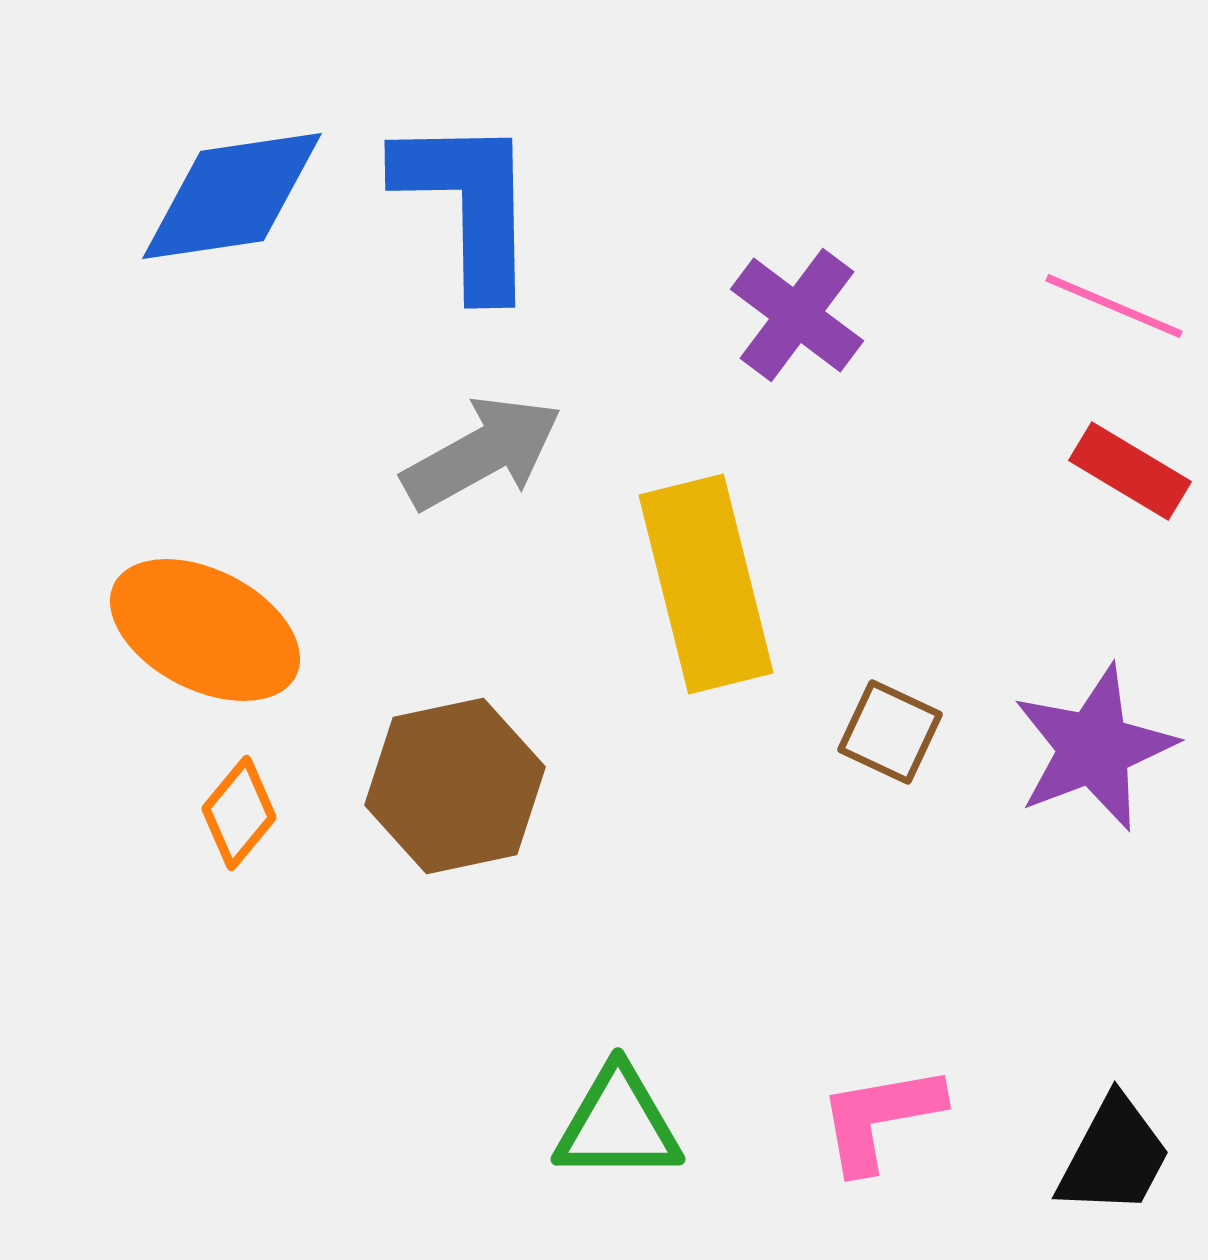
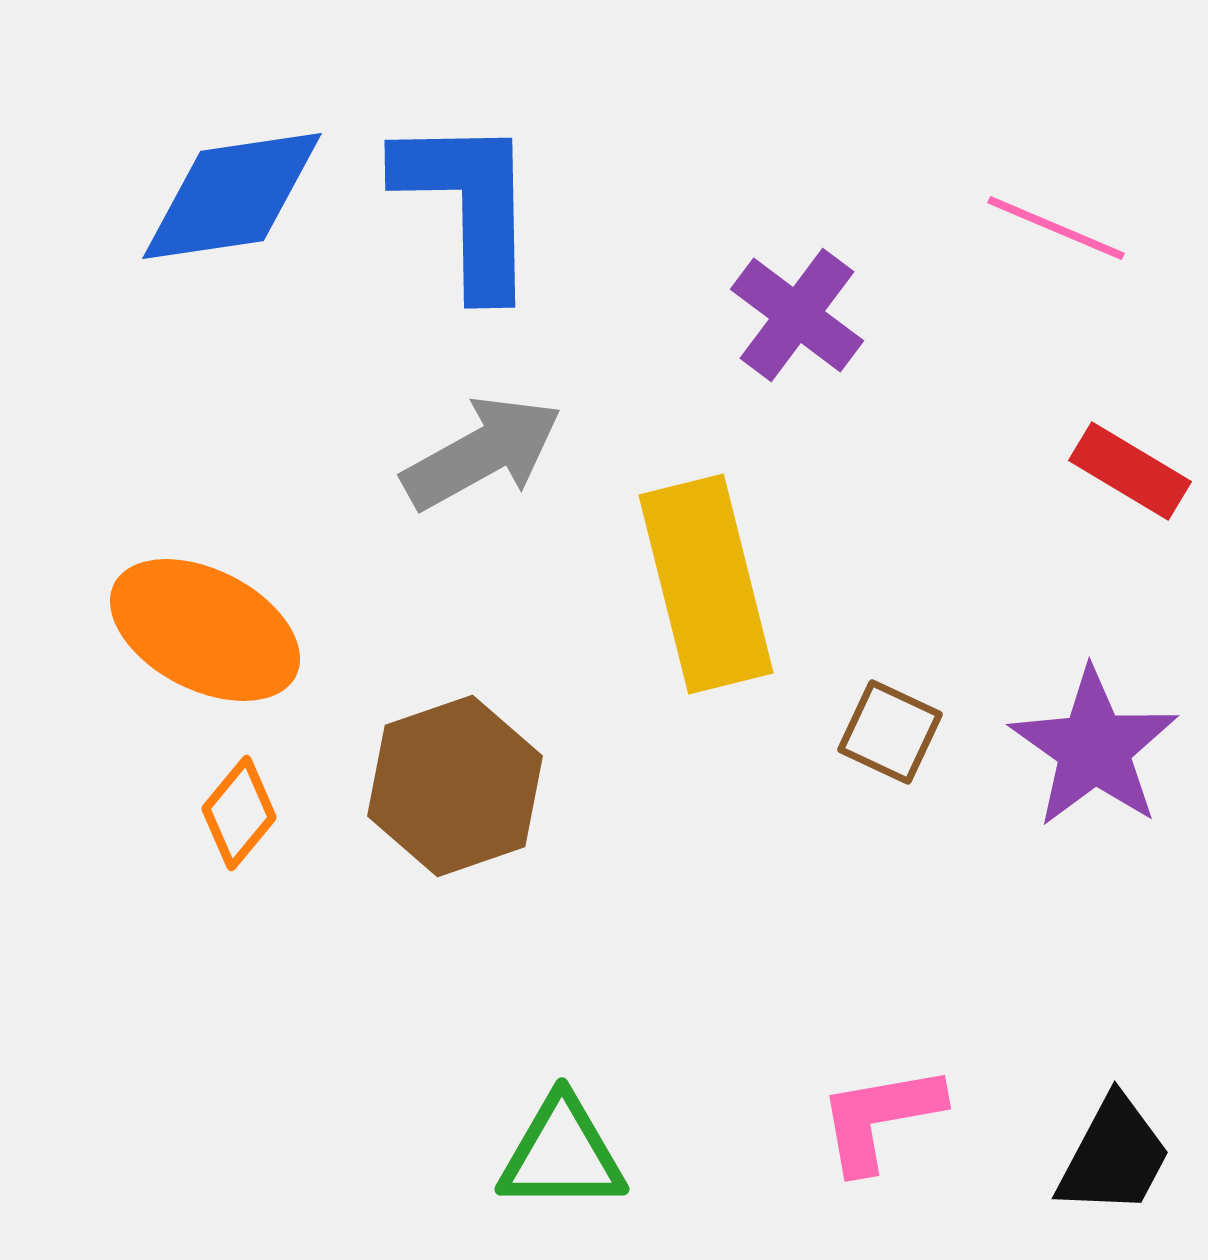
pink line: moved 58 px left, 78 px up
purple star: rotated 16 degrees counterclockwise
brown hexagon: rotated 7 degrees counterclockwise
green triangle: moved 56 px left, 30 px down
